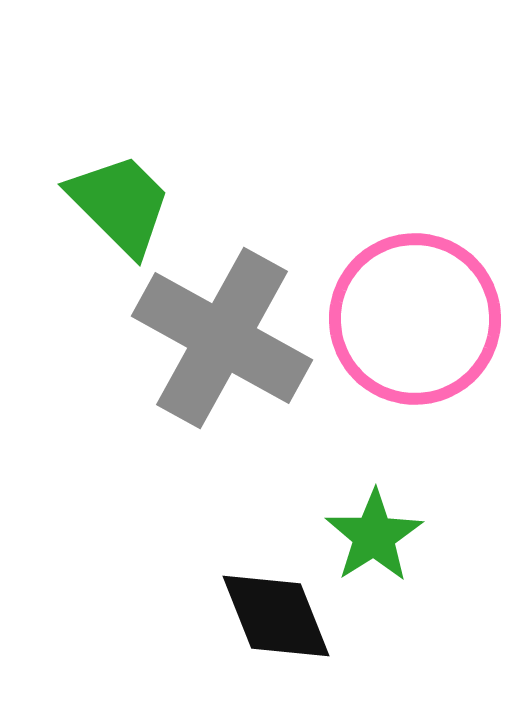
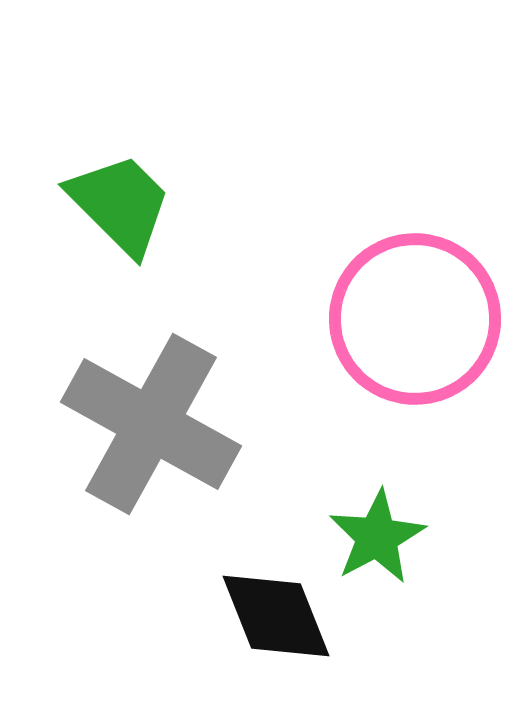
gray cross: moved 71 px left, 86 px down
green star: moved 3 px right, 1 px down; rotated 4 degrees clockwise
